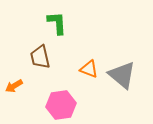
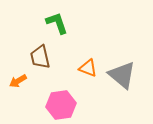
green L-shape: rotated 15 degrees counterclockwise
orange triangle: moved 1 px left, 1 px up
orange arrow: moved 4 px right, 5 px up
